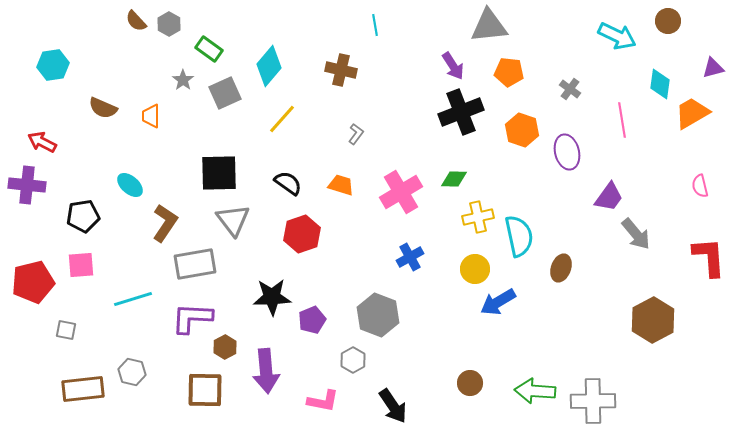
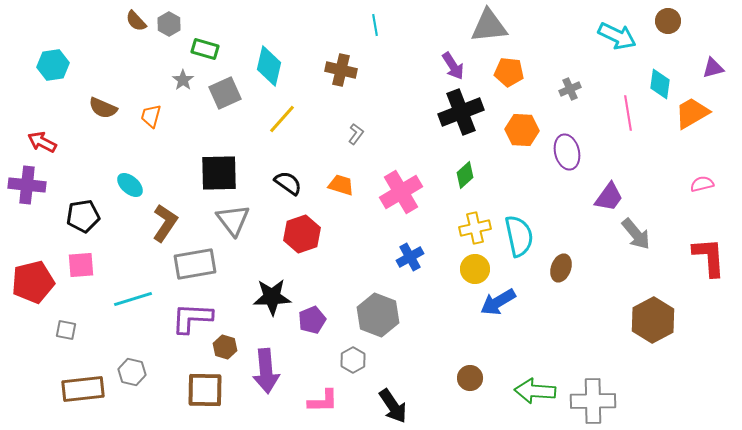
green rectangle at (209, 49): moved 4 px left; rotated 20 degrees counterclockwise
cyan diamond at (269, 66): rotated 27 degrees counterclockwise
gray cross at (570, 89): rotated 30 degrees clockwise
orange trapezoid at (151, 116): rotated 15 degrees clockwise
pink line at (622, 120): moved 6 px right, 7 px up
orange hexagon at (522, 130): rotated 16 degrees counterclockwise
green diamond at (454, 179): moved 11 px right, 4 px up; rotated 44 degrees counterclockwise
pink semicircle at (700, 186): moved 2 px right, 2 px up; rotated 90 degrees clockwise
yellow cross at (478, 217): moved 3 px left, 11 px down
brown hexagon at (225, 347): rotated 15 degrees counterclockwise
brown circle at (470, 383): moved 5 px up
pink L-shape at (323, 401): rotated 12 degrees counterclockwise
